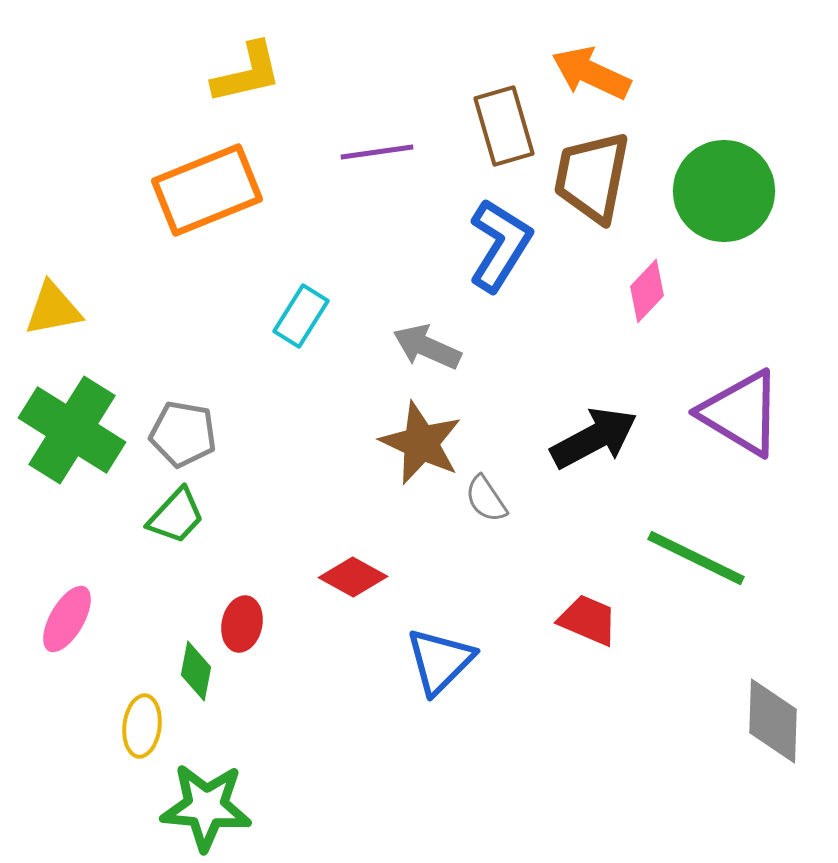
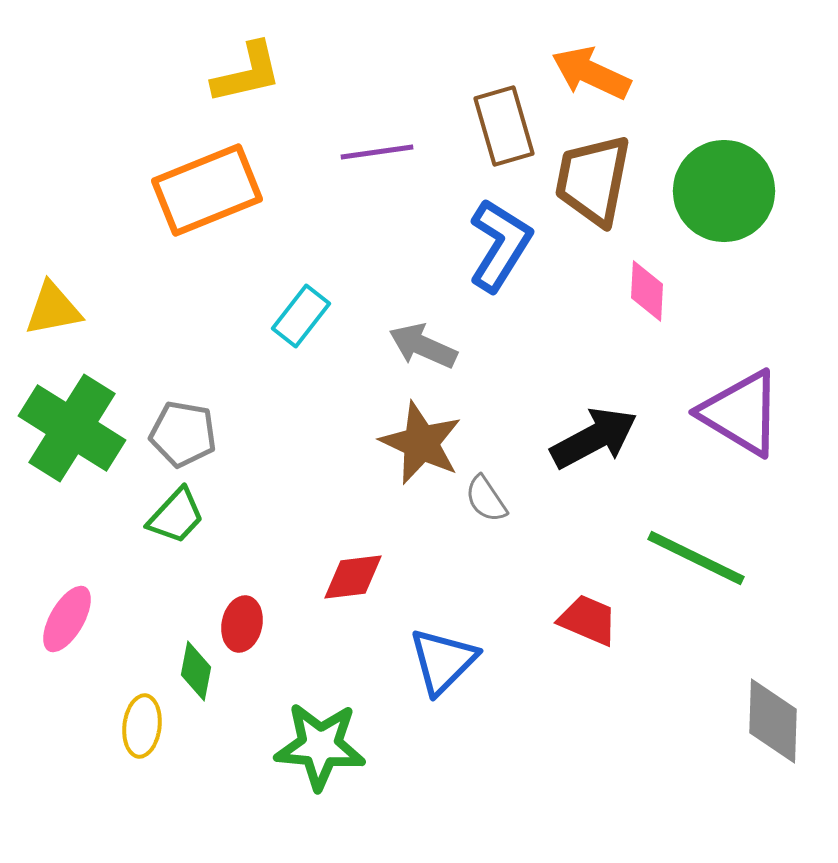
brown trapezoid: moved 1 px right, 3 px down
pink diamond: rotated 40 degrees counterclockwise
cyan rectangle: rotated 6 degrees clockwise
gray arrow: moved 4 px left, 1 px up
green cross: moved 2 px up
red diamond: rotated 36 degrees counterclockwise
blue triangle: moved 3 px right
green star: moved 114 px right, 61 px up
